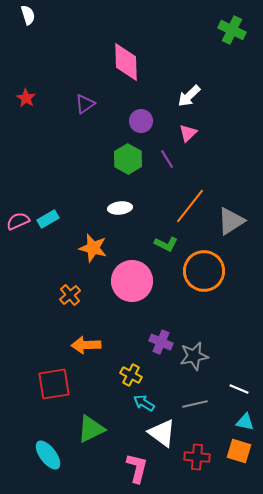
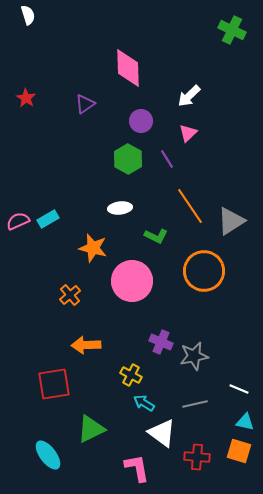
pink diamond: moved 2 px right, 6 px down
orange line: rotated 72 degrees counterclockwise
green L-shape: moved 10 px left, 8 px up
pink L-shape: rotated 24 degrees counterclockwise
